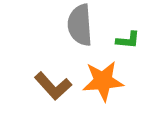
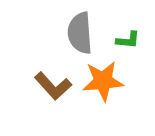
gray semicircle: moved 8 px down
